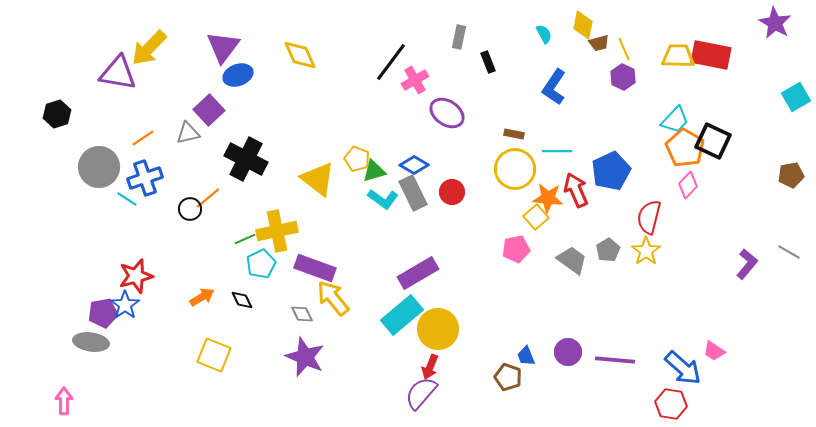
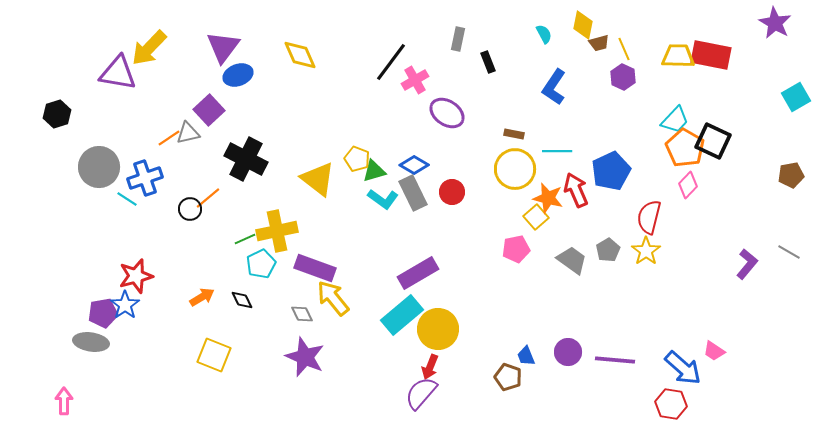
gray rectangle at (459, 37): moved 1 px left, 2 px down
orange line at (143, 138): moved 26 px right
orange star at (548, 198): rotated 8 degrees clockwise
